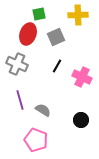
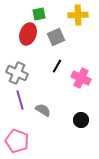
gray cross: moved 9 px down
pink cross: moved 1 px left, 1 px down
pink pentagon: moved 19 px left, 1 px down
